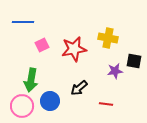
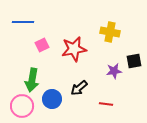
yellow cross: moved 2 px right, 6 px up
black square: rotated 21 degrees counterclockwise
purple star: moved 1 px left
green arrow: moved 1 px right
blue circle: moved 2 px right, 2 px up
